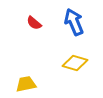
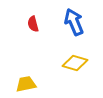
red semicircle: moved 1 px left, 1 px down; rotated 35 degrees clockwise
